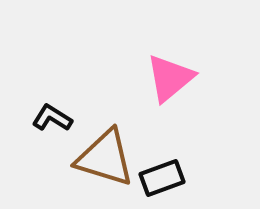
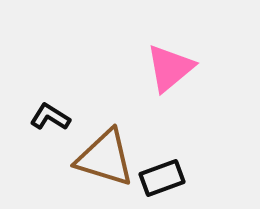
pink triangle: moved 10 px up
black L-shape: moved 2 px left, 1 px up
